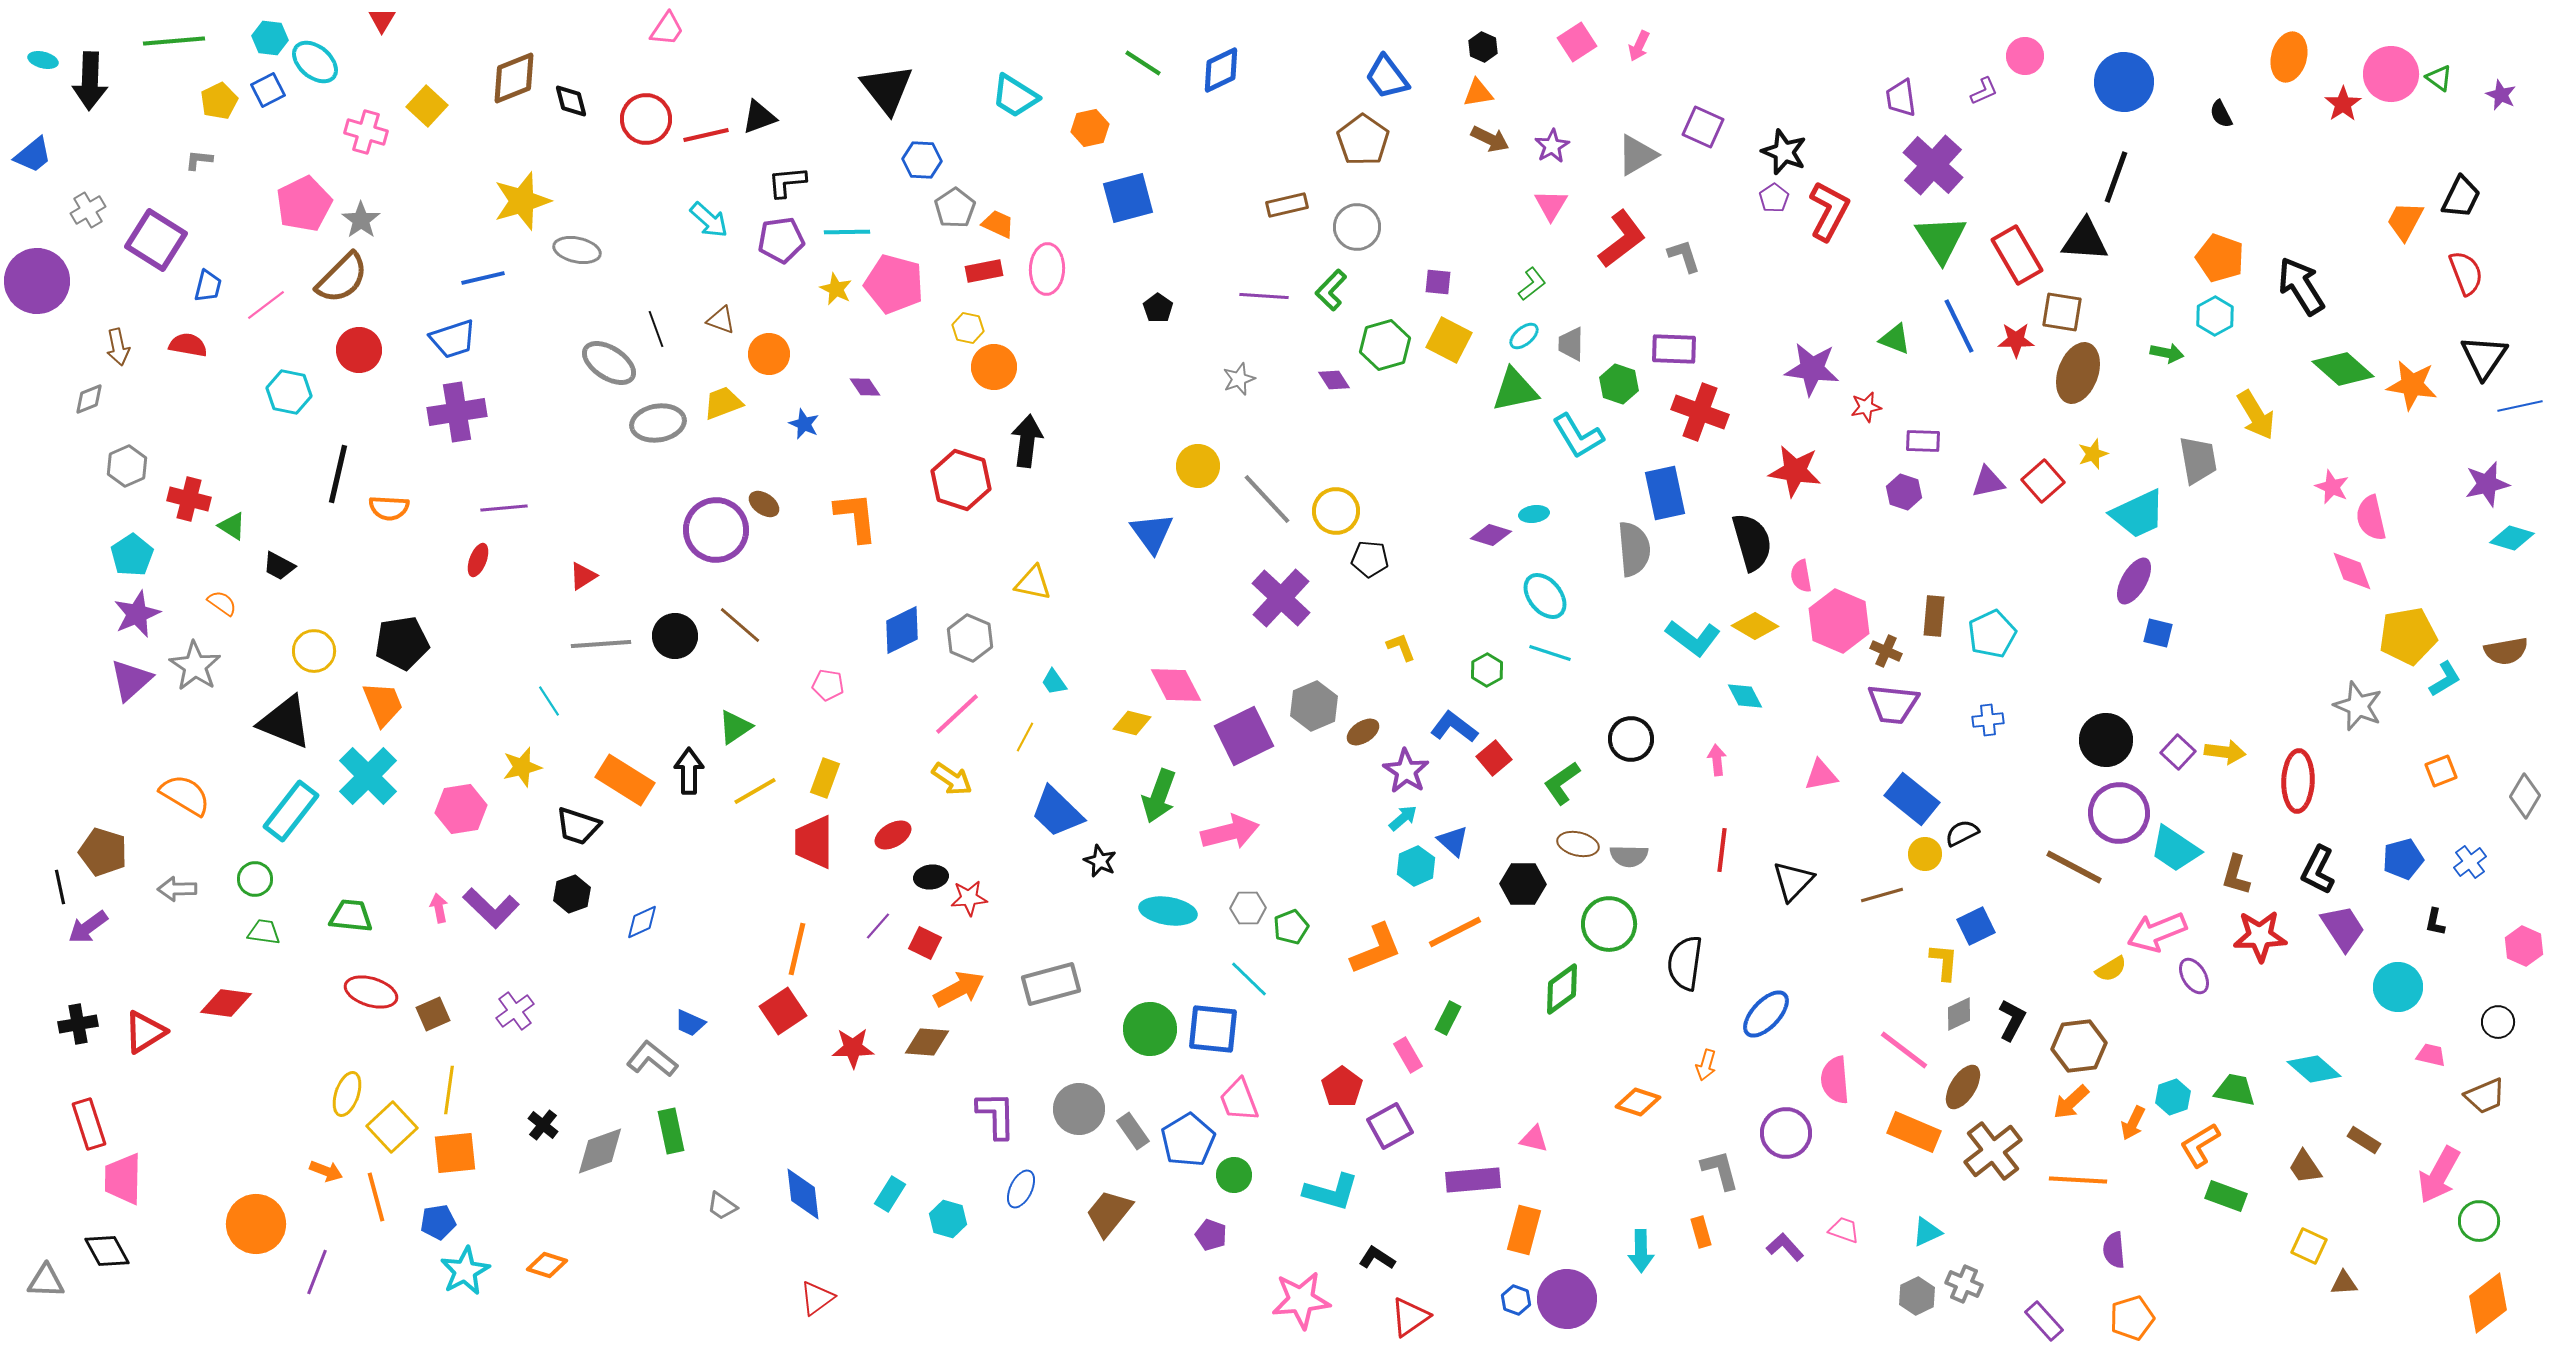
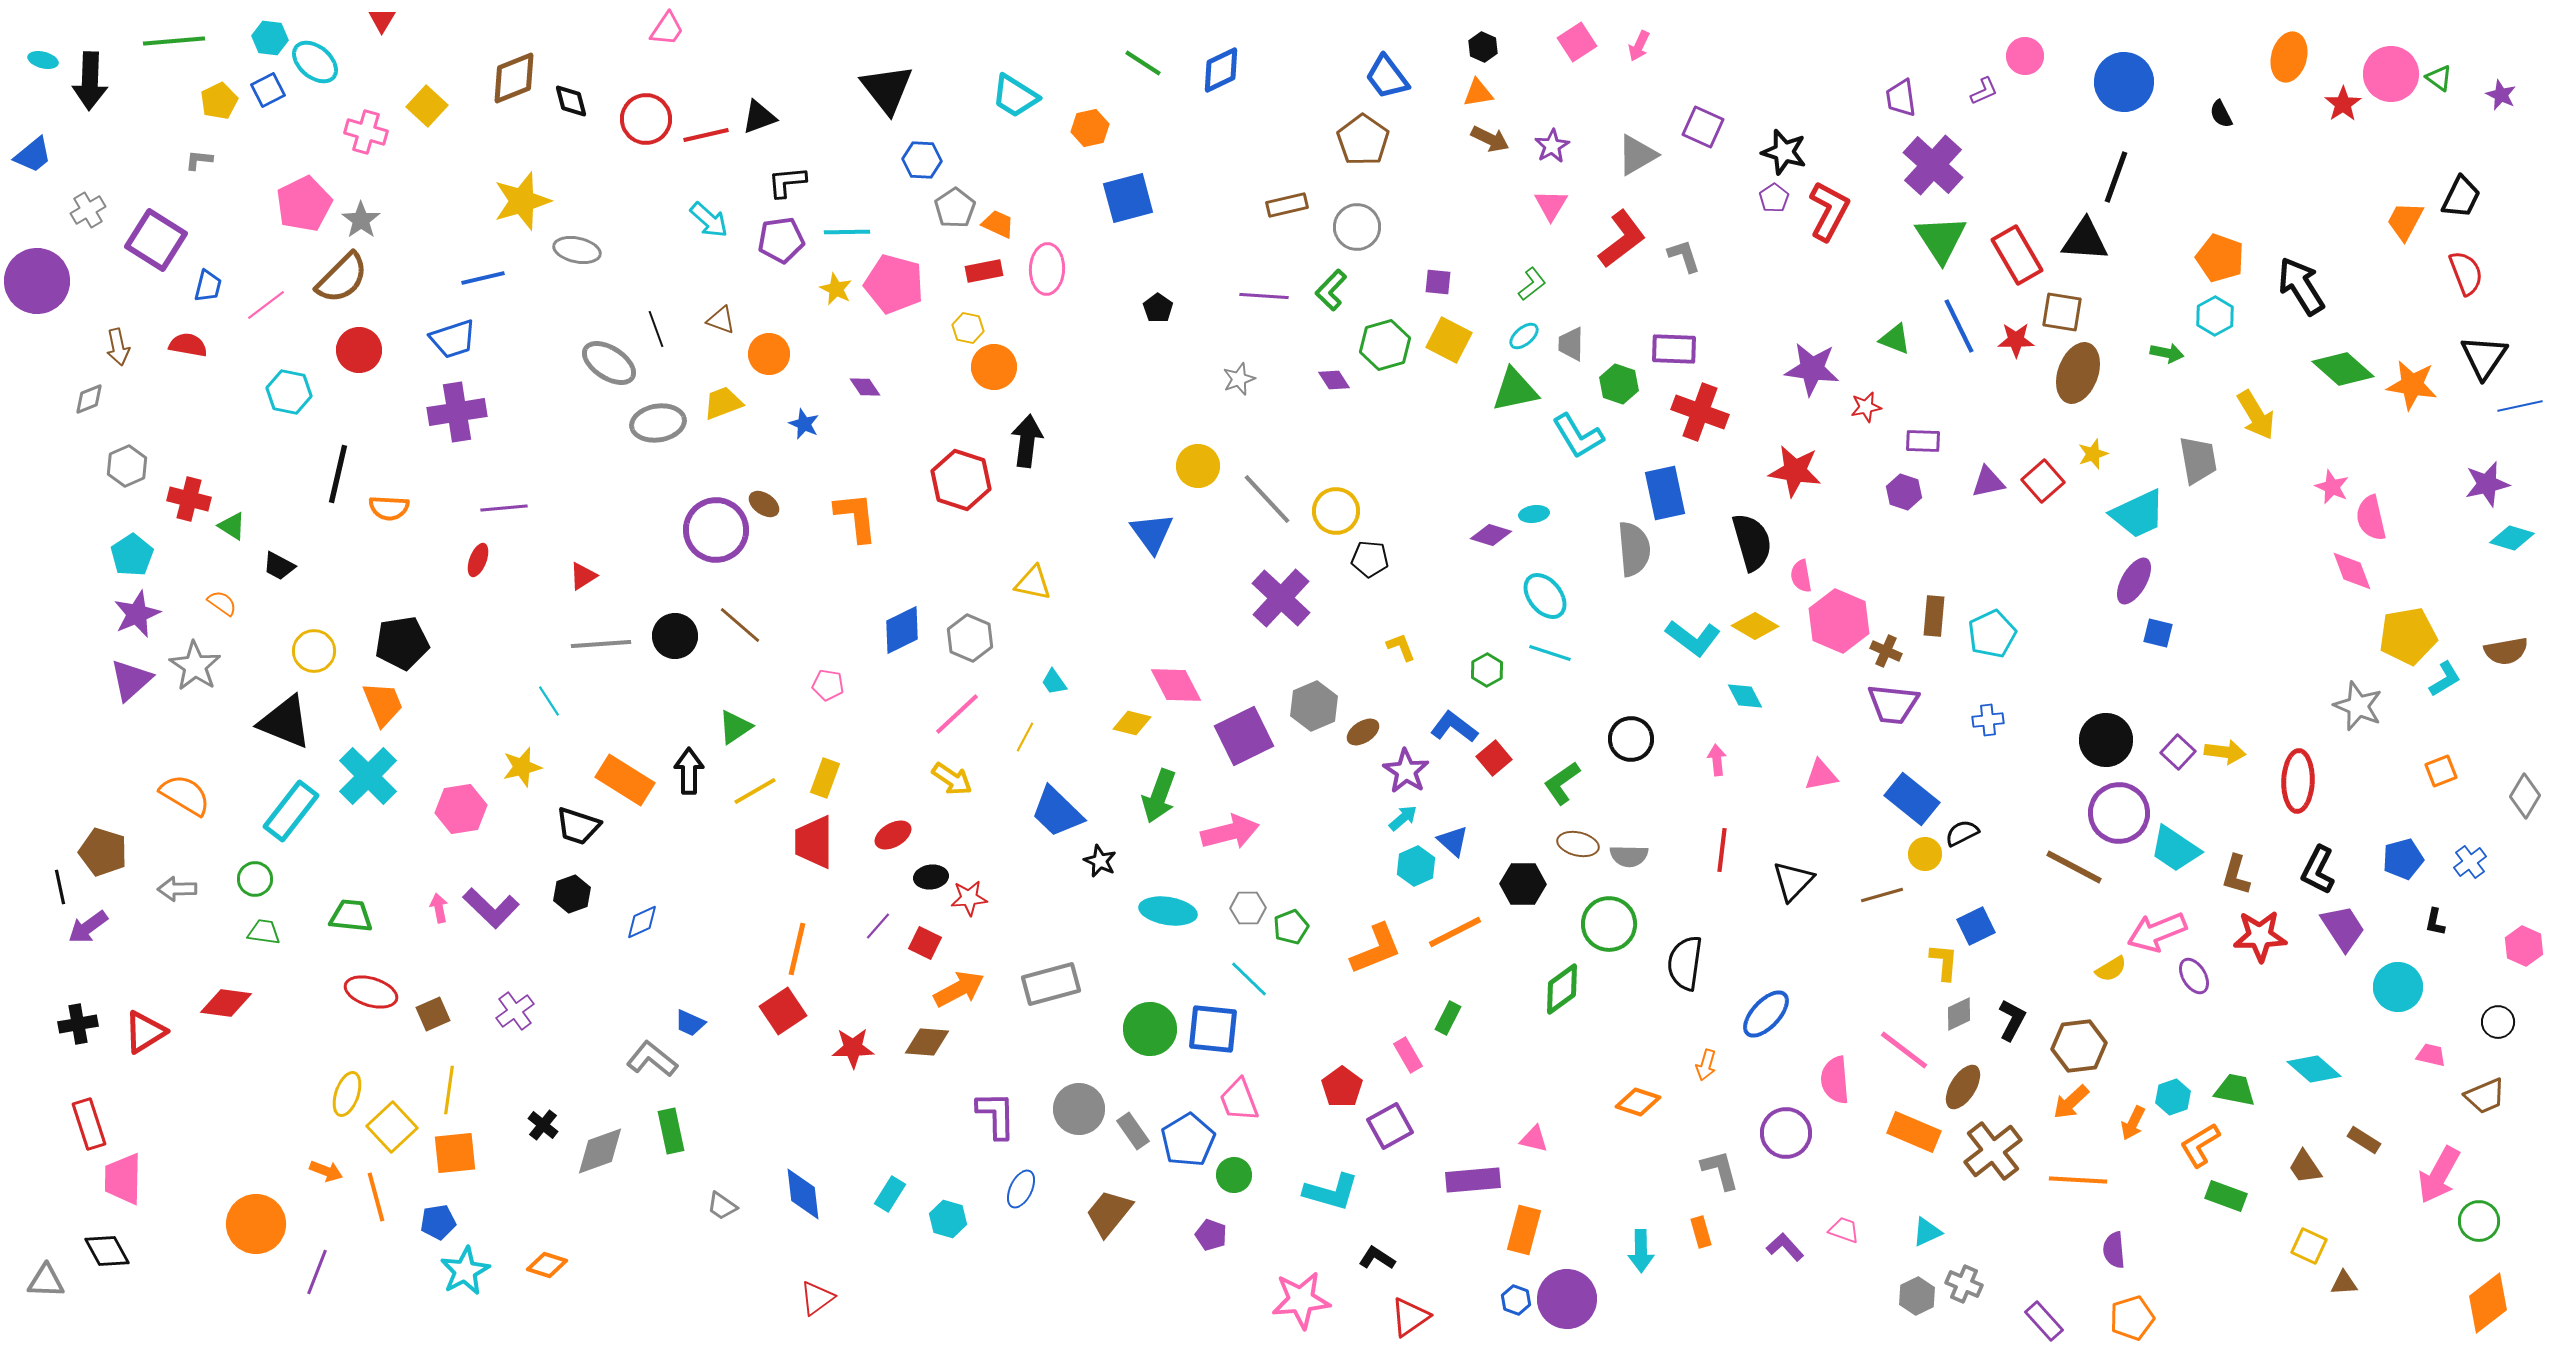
black star at (1784, 152): rotated 6 degrees counterclockwise
